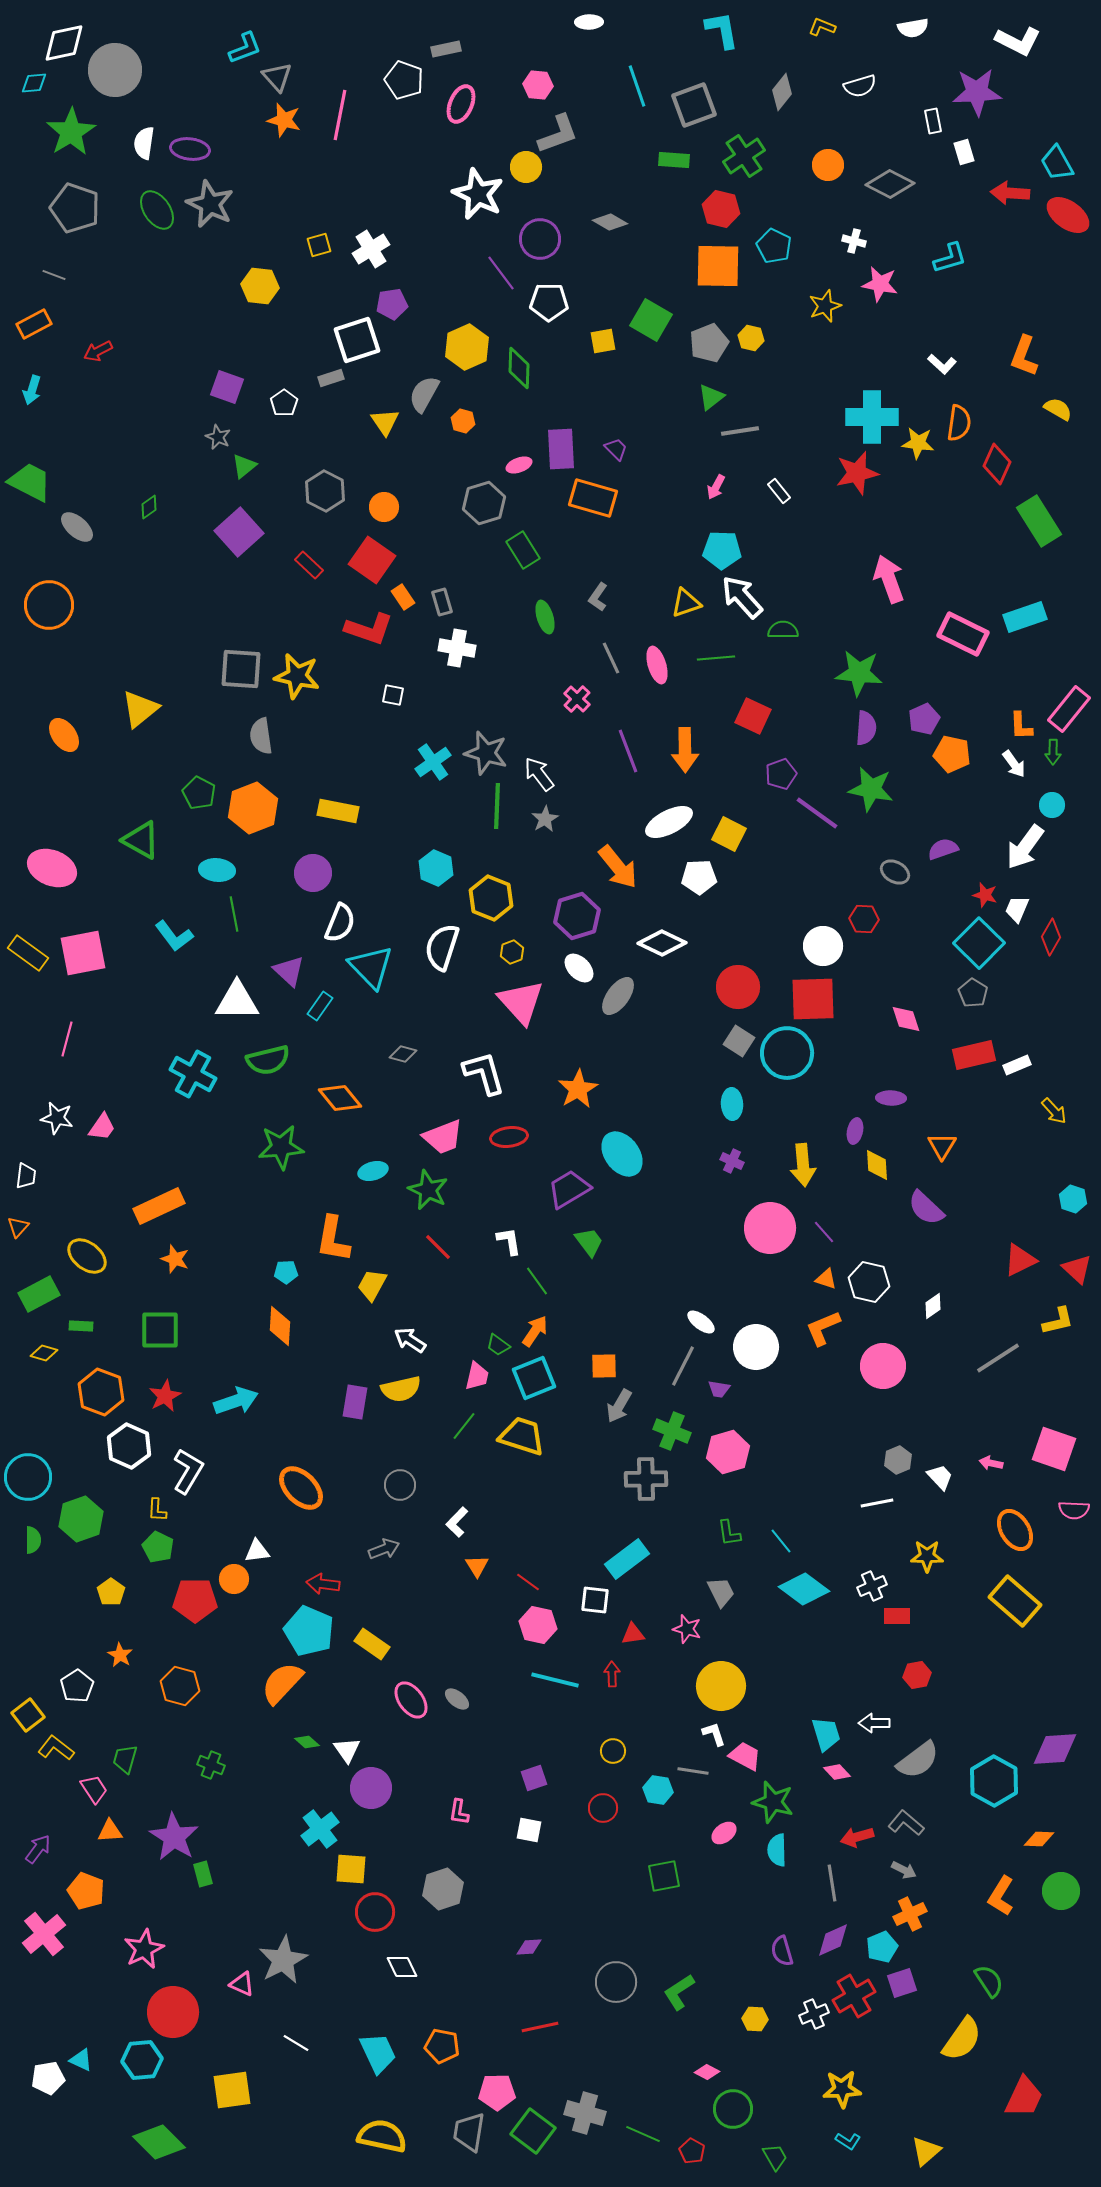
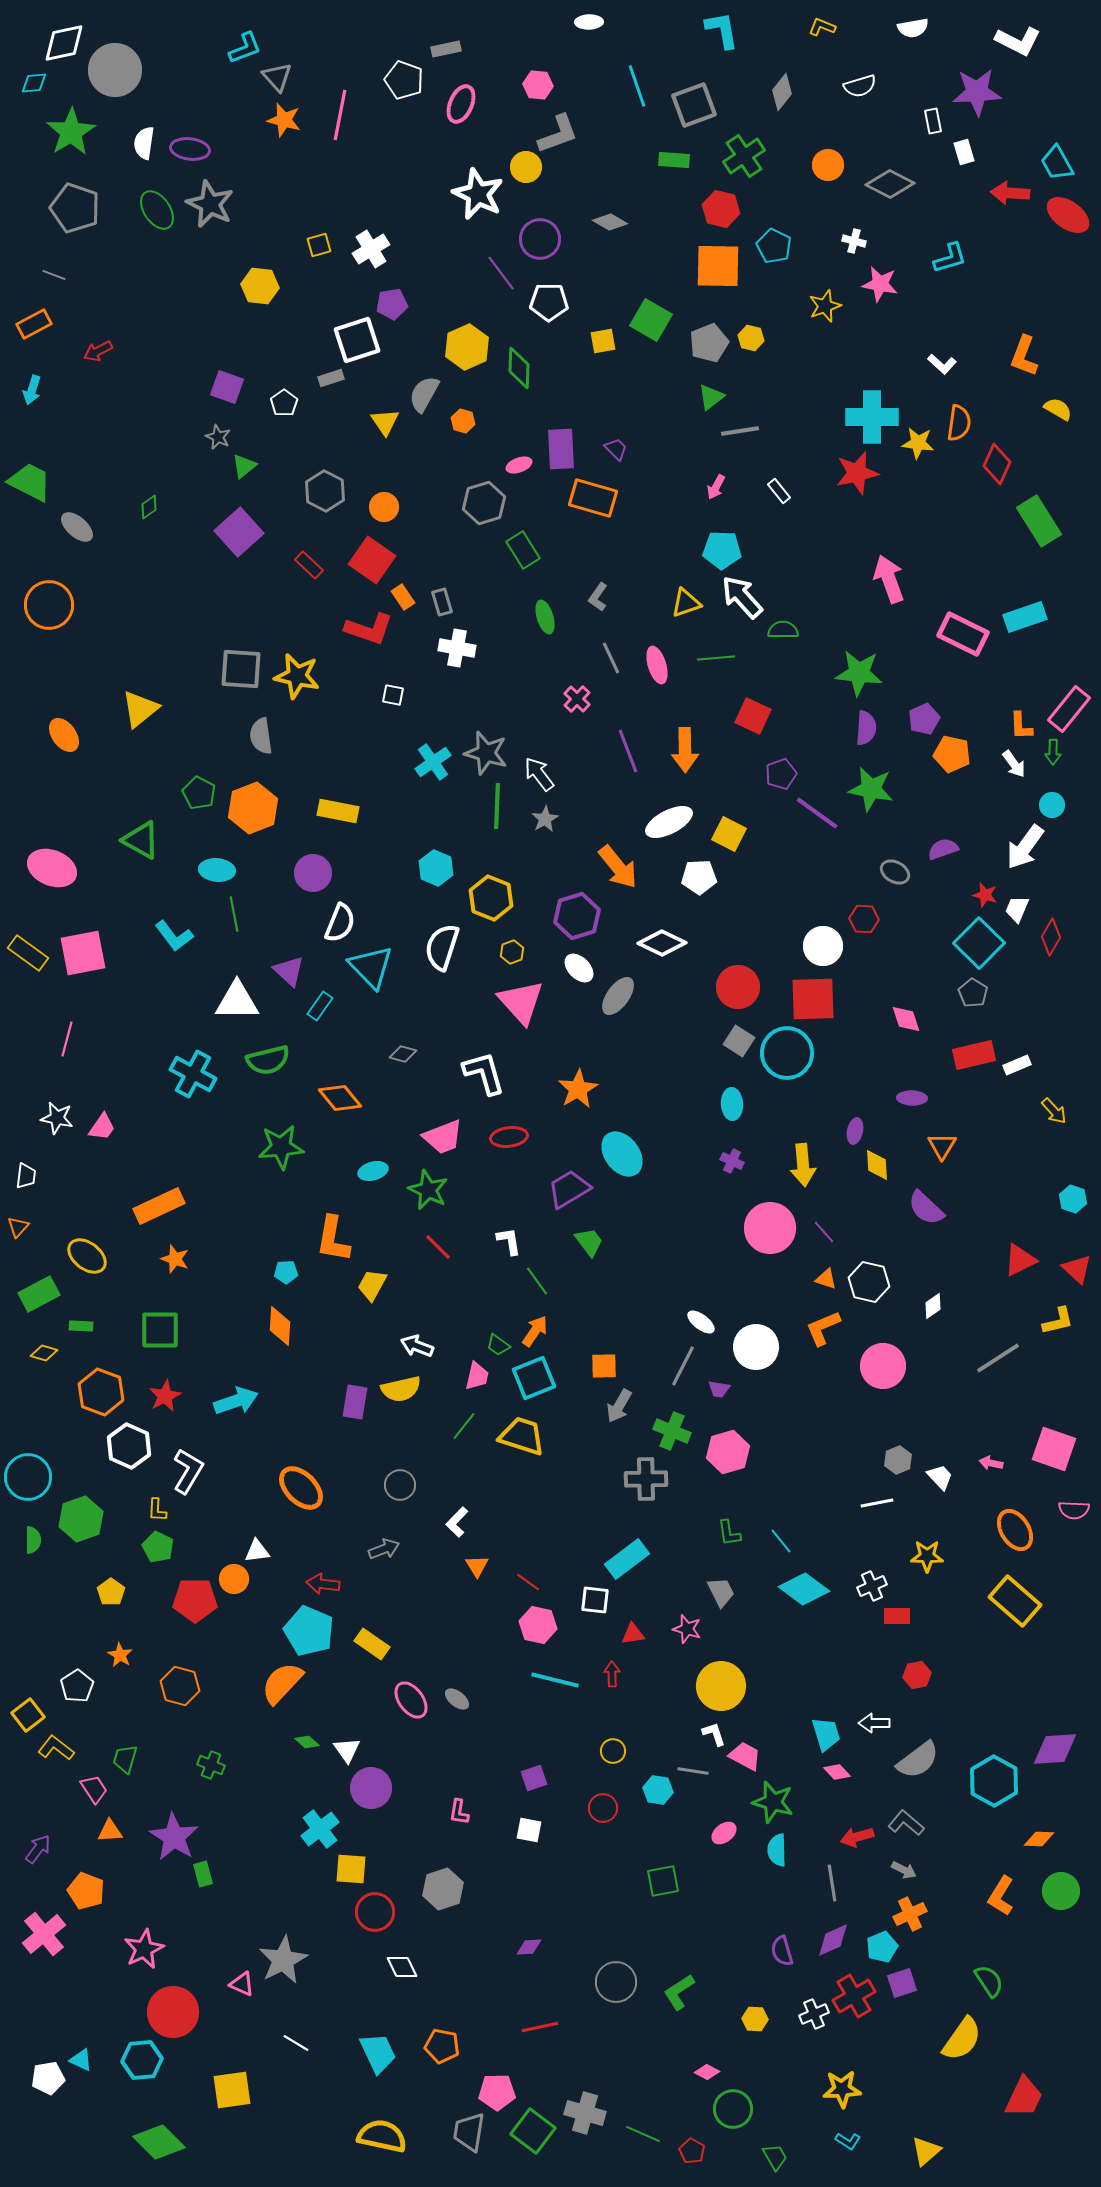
purple ellipse at (891, 1098): moved 21 px right
white arrow at (410, 1340): moved 7 px right, 6 px down; rotated 12 degrees counterclockwise
green square at (664, 1876): moved 1 px left, 5 px down
